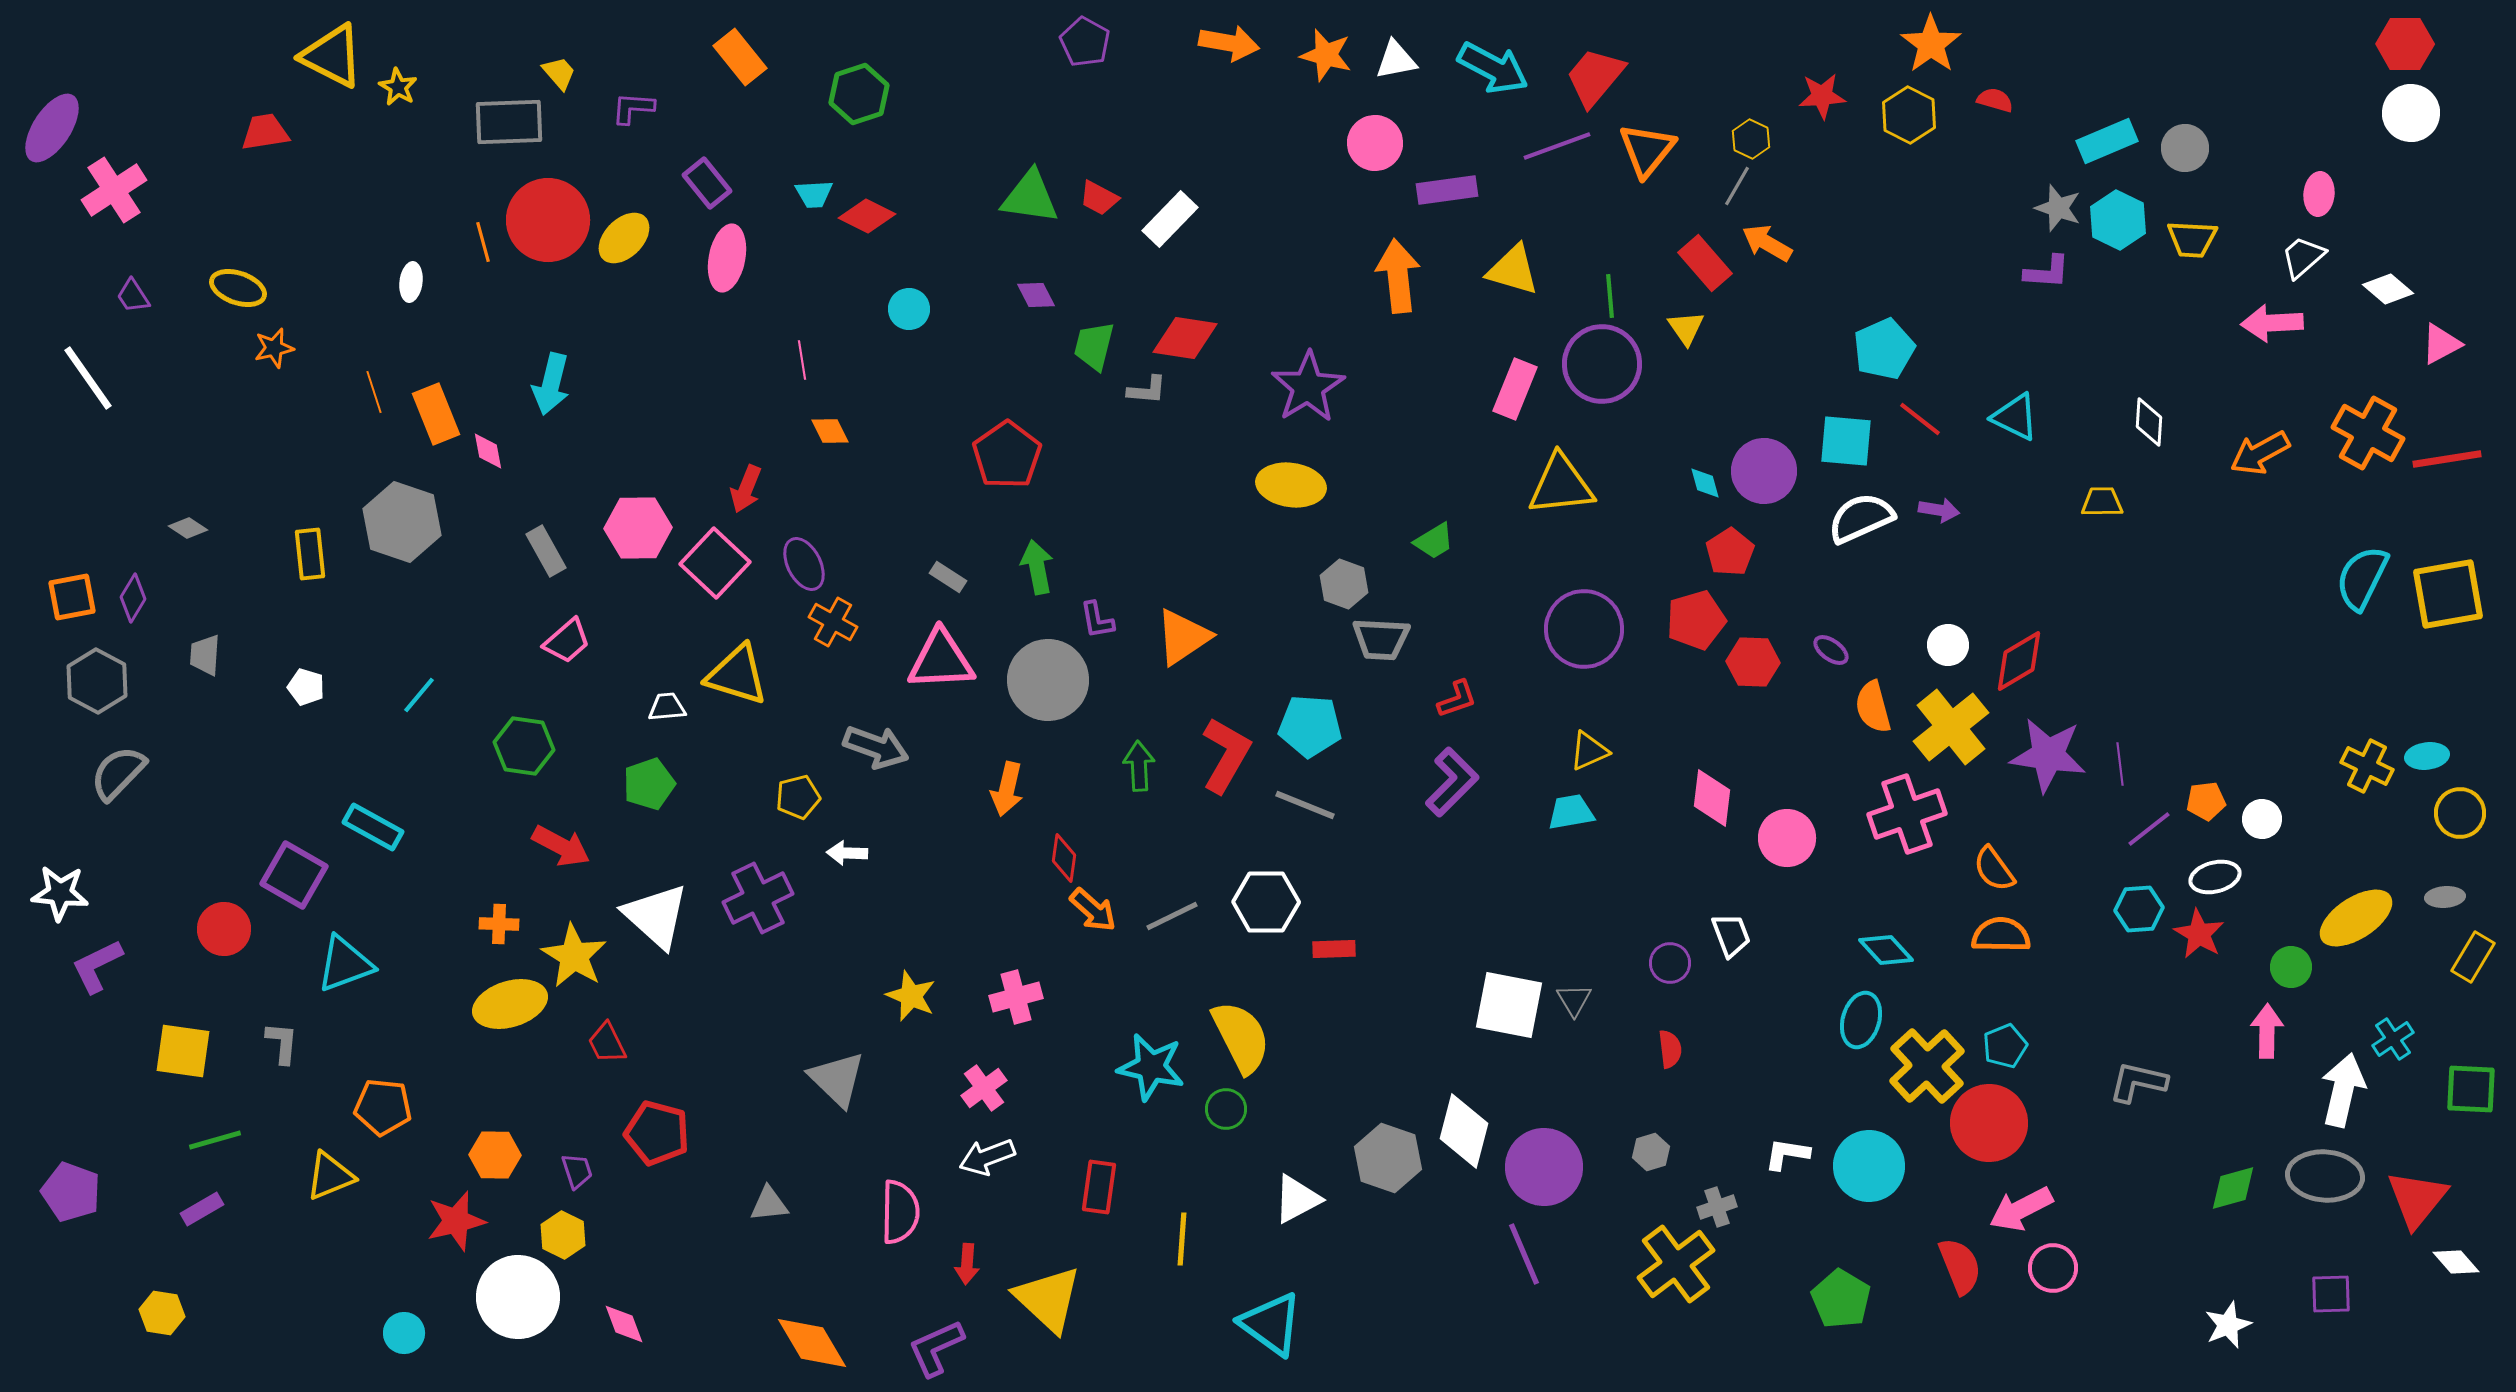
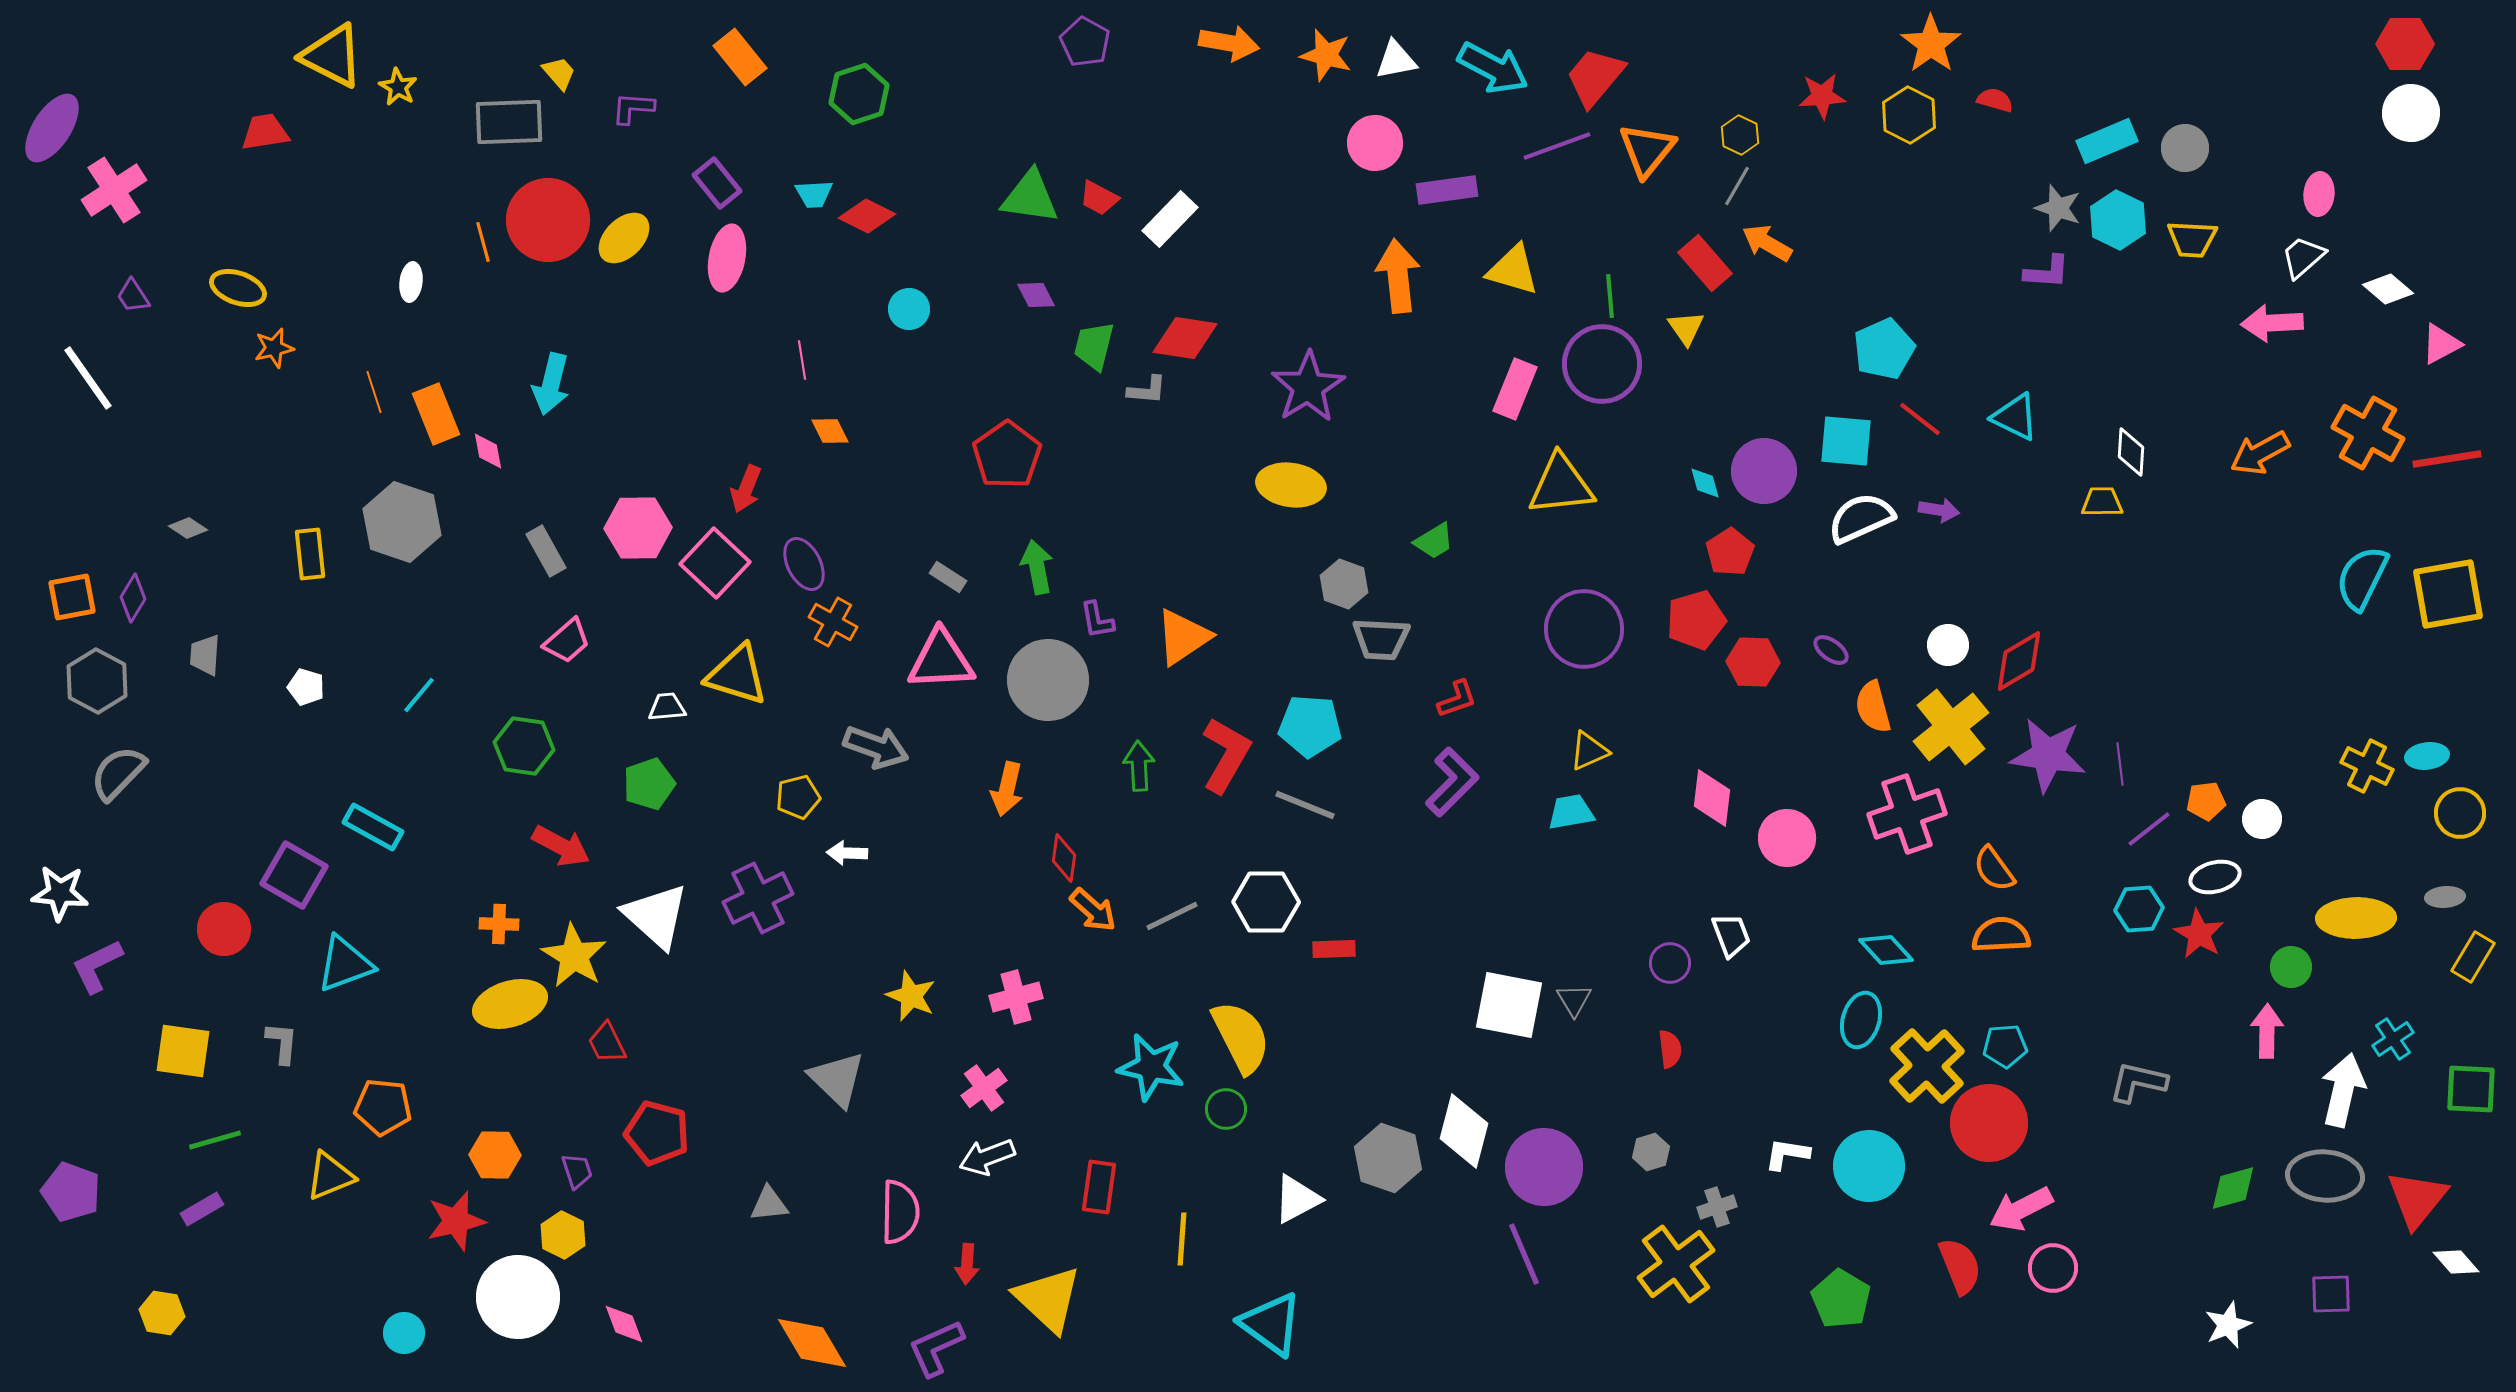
yellow hexagon at (1751, 139): moved 11 px left, 4 px up
purple rectangle at (707, 183): moved 10 px right
white diamond at (2149, 422): moved 18 px left, 30 px down
yellow ellipse at (2356, 918): rotated 32 degrees clockwise
orange semicircle at (2001, 935): rotated 4 degrees counterclockwise
cyan pentagon at (2005, 1046): rotated 18 degrees clockwise
